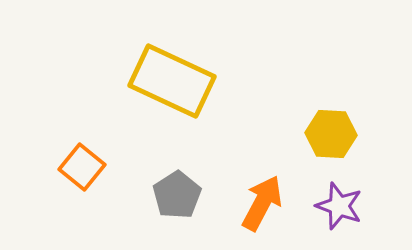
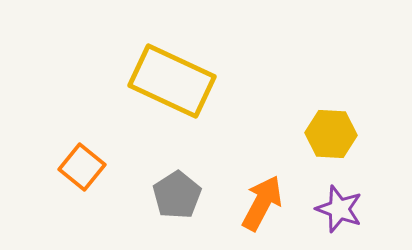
purple star: moved 3 px down
